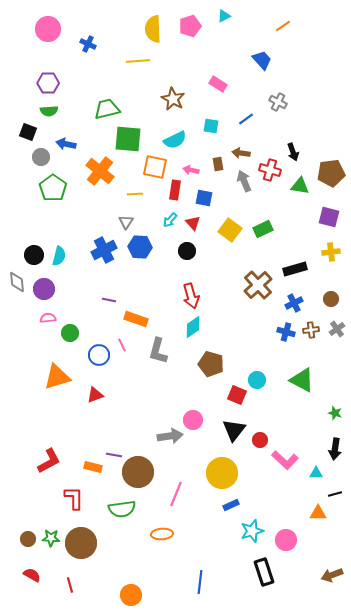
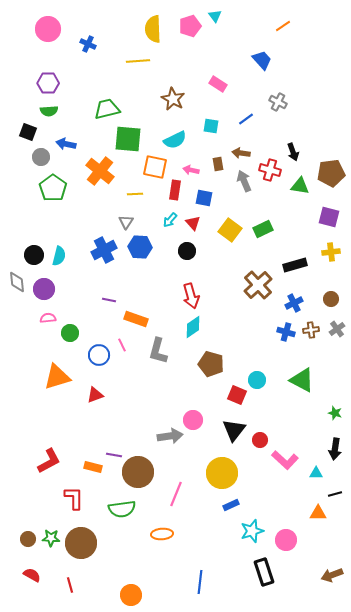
cyan triangle at (224, 16): moved 9 px left; rotated 40 degrees counterclockwise
black rectangle at (295, 269): moved 4 px up
